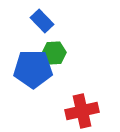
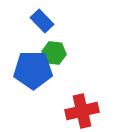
green hexagon: rotated 10 degrees clockwise
blue pentagon: moved 1 px down
